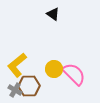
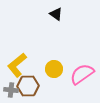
black triangle: moved 3 px right
pink semicircle: moved 8 px right; rotated 80 degrees counterclockwise
brown hexagon: moved 1 px left
gray cross: moved 4 px left; rotated 24 degrees counterclockwise
